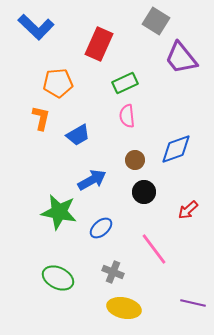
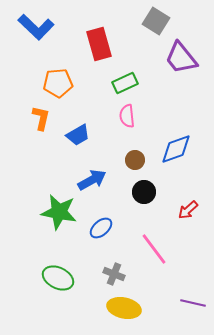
red rectangle: rotated 40 degrees counterclockwise
gray cross: moved 1 px right, 2 px down
